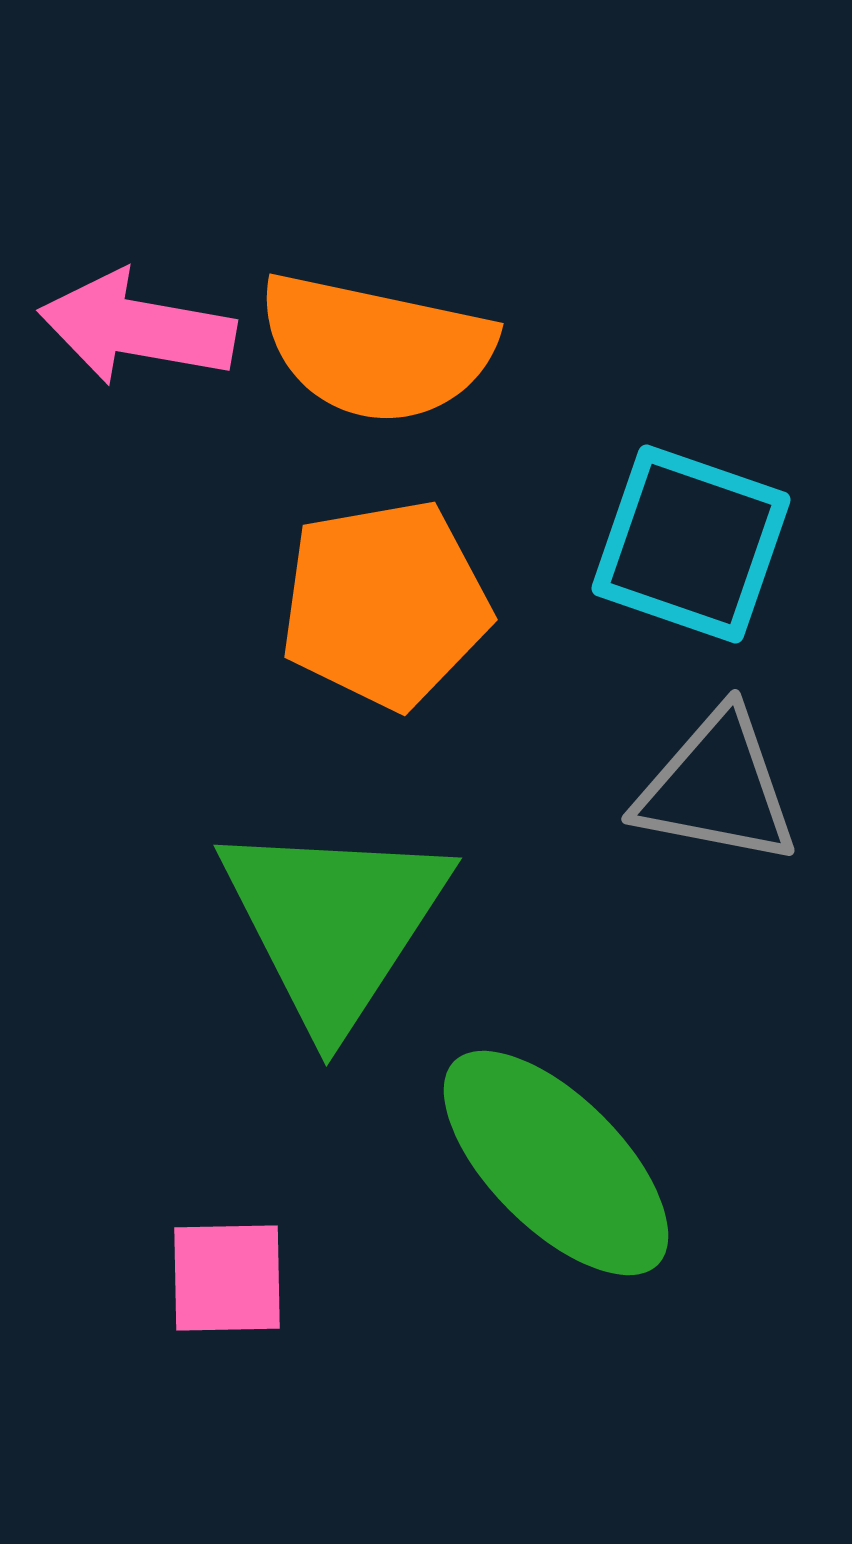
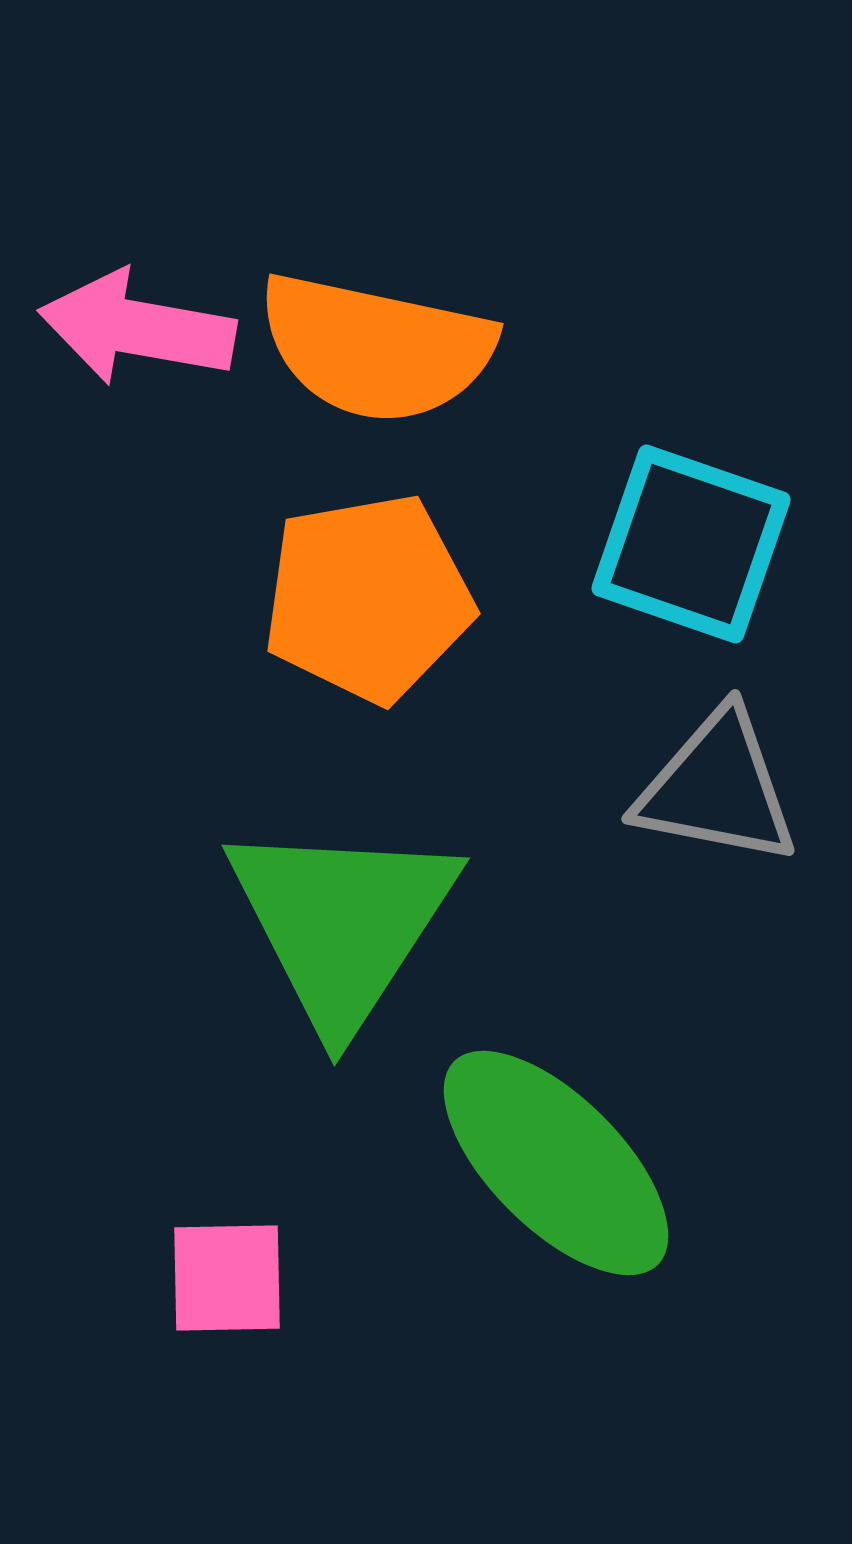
orange pentagon: moved 17 px left, 6 px up
green triangle: moved 8 px right
